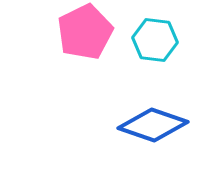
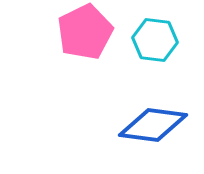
blue diamond: rotated 12 degrees counterclockwise
